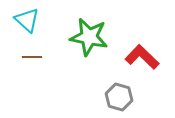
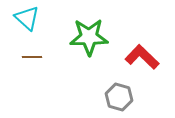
cyan triangle: moved 2 px up
green star: rotated 12 degrees counterclockwise
